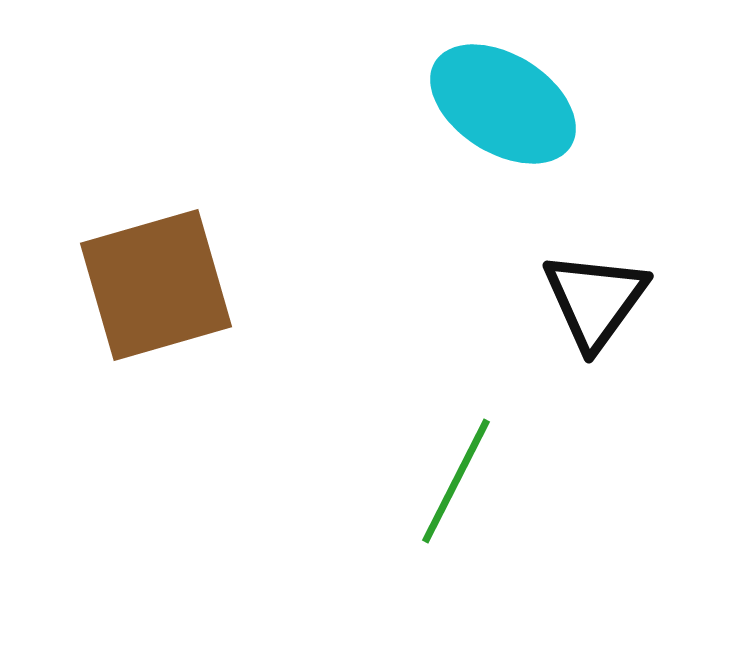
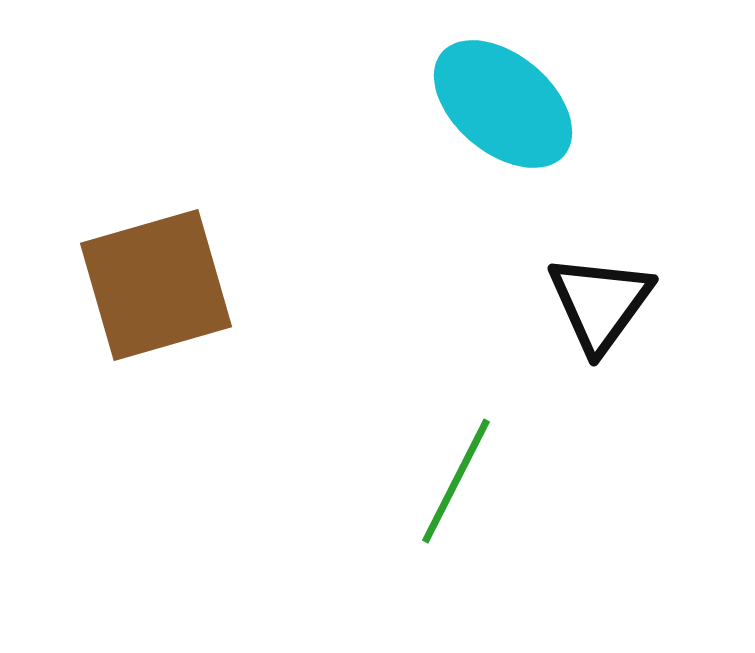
cyan ellipse: rotated 8 degrees clockwise
black triangle: moved 5 px right, 3 px down
